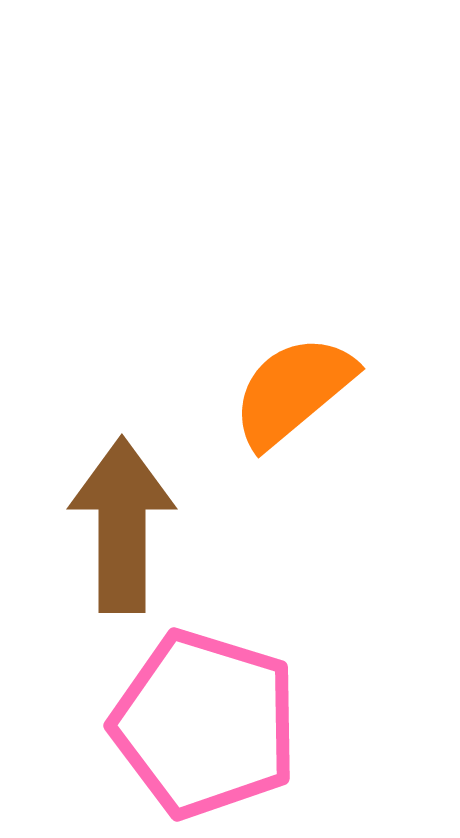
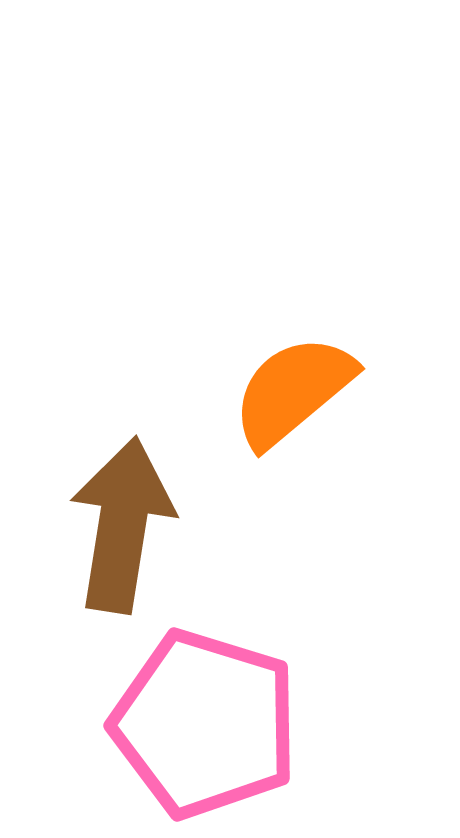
brown arrow: rotated 9 degrees clockwise
